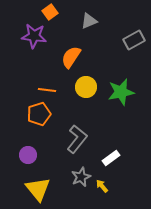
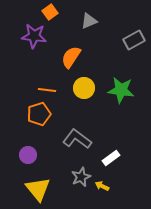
yellow circle: moved 2 px left, 1 px down
green star: moved 2 px up; rotated 20 degrees clockwise
gray L-shape: rotated 92 degrees counterclockwise
yellow arrow: rotated 24 degrees counterclockwise
